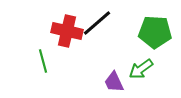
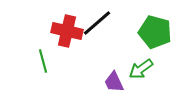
green pentagon: rotated 12 degrees clockwise
